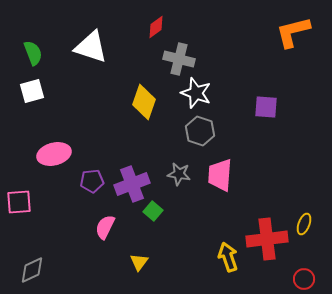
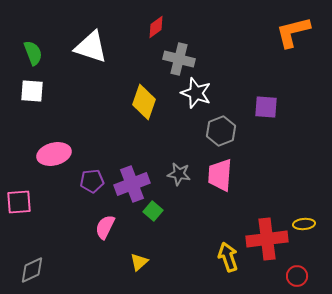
white square: rotated 20 degrees clockwise
gray hexagon: moved 21 px right; rotated 20 degrees clockwise
yellow ellipse: rotated 65 degrees clockwise
yellow triangle: rotated 12 degrees clockwise
red circle: moved 7 px left, 3 px up
